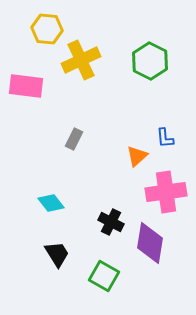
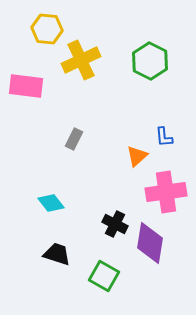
blue L-shape: moved 1 px left, 1 px up
black cross: moved 4 px right, 2 px down
black trapezoid: rotated 40 degrees counterclockwise
